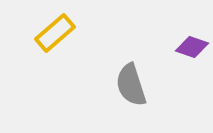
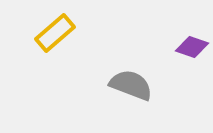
gray semicircle: rotated 129 degrees clockwise
